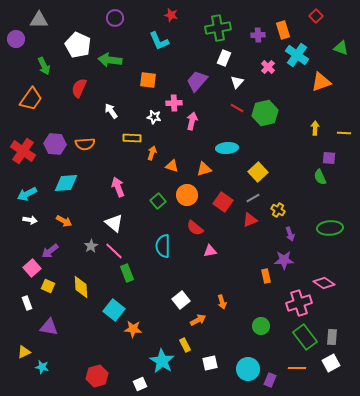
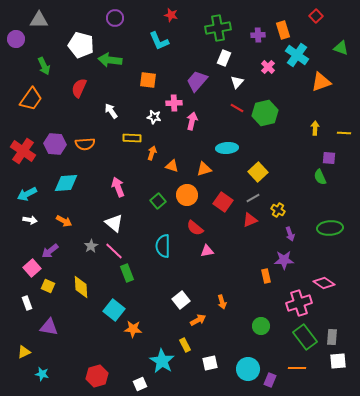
white pentagon at (78, 45): moved 3 px right; rotated 10 degrees counterclockwise
pink triangle at (210, 251): moved 3 px left
white square at (331, 363): moved 7 px right, 2 px up; rotated 24 degrees clockwise
cyan star at (42, 367): moved 7 px down
